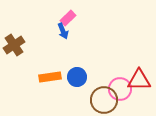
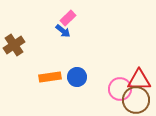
blue arrow: rotated 28 degrees counterclockwise
brown circle: moved 32 px right
